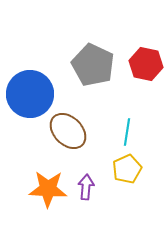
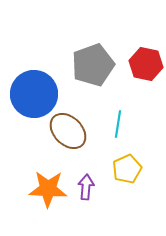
gray pentagon: rotated 27 degrees clockwise
blue circle: moved 4 px right
cyan line: moved 9 px left, 8 px up
